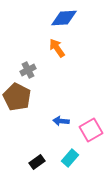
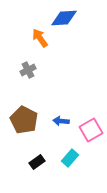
orange arrow: moved 17 px left, 10 px up
brown pentagon: moved 7 px right, 23 px down
